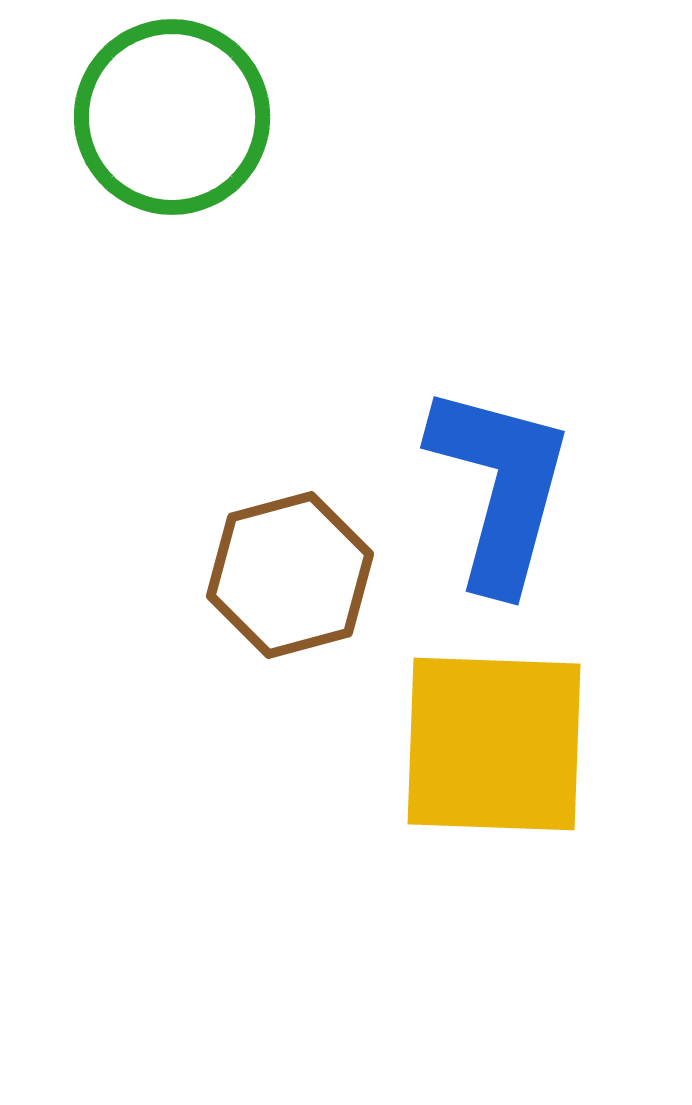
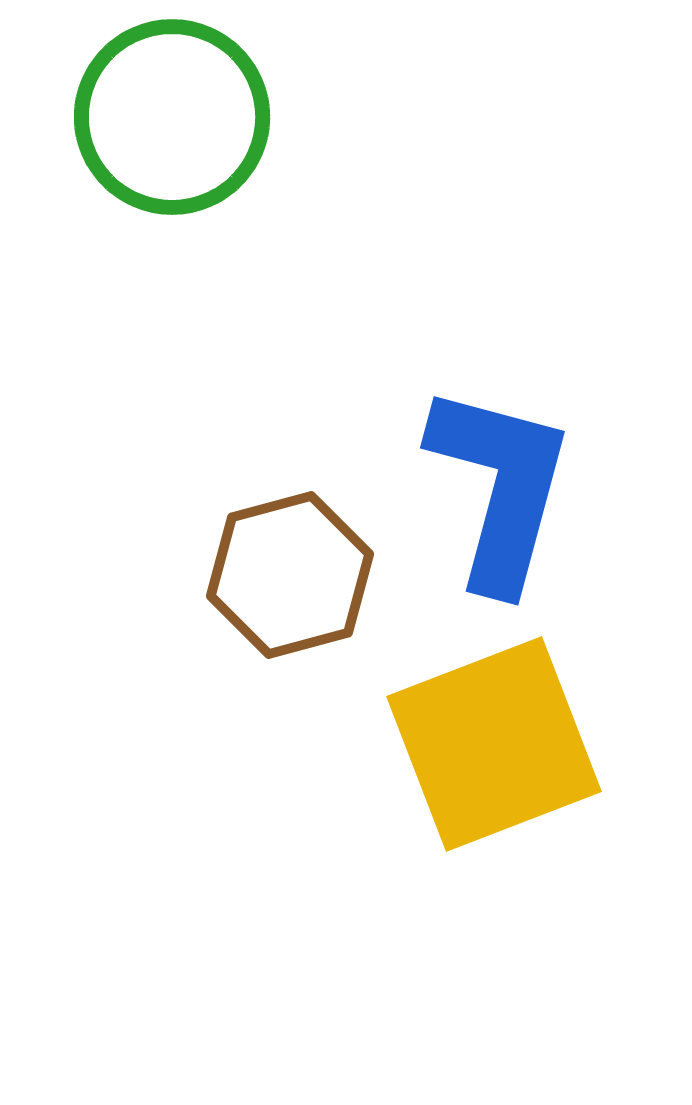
yellow square: rotated 23 degrees counterclockwise
